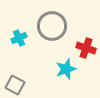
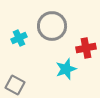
red cross: rotated 30 degrees counterclockwise
